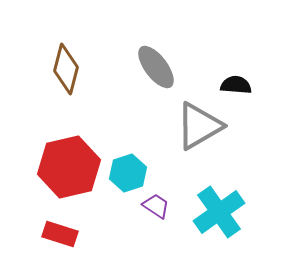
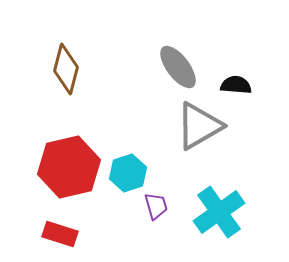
gray ellipse: moved 22 px right
purple trapezoid: rotated 40 degrees clockwise
